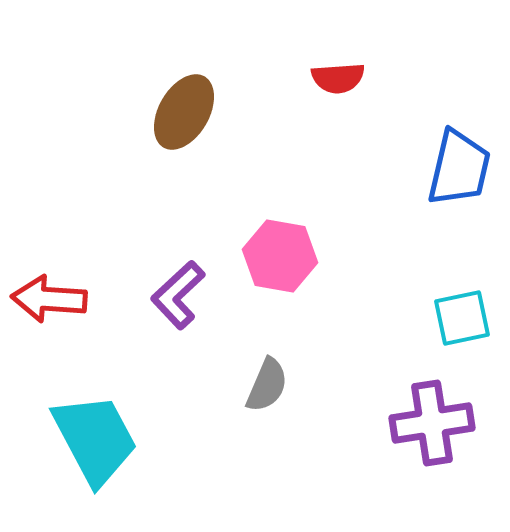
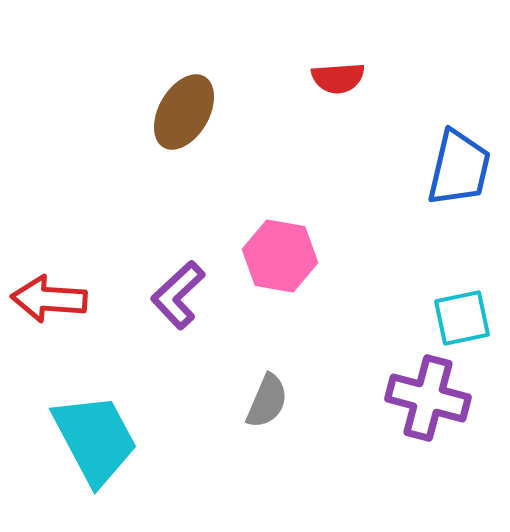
gray semicircle: moved 16 px down
purple cross: moved 4 px left, 25 px up; rotated 24 degrees clockwise
